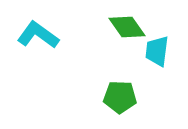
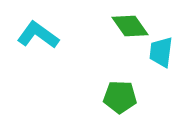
green diamond: moved 3 px right, 1 px up
cyan trapezoid: moved 4 px right, 1 px down
